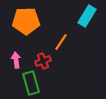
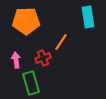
cyan rectangle: moved 1 px right, 1 px down; rotated 40 degrees counterclockwise
red cross: moved 3 px up
